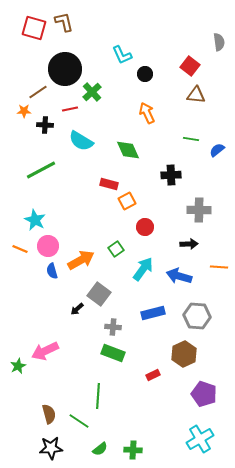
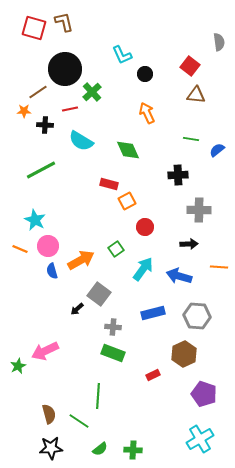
black cross at (171, 175): moved 7 px right
